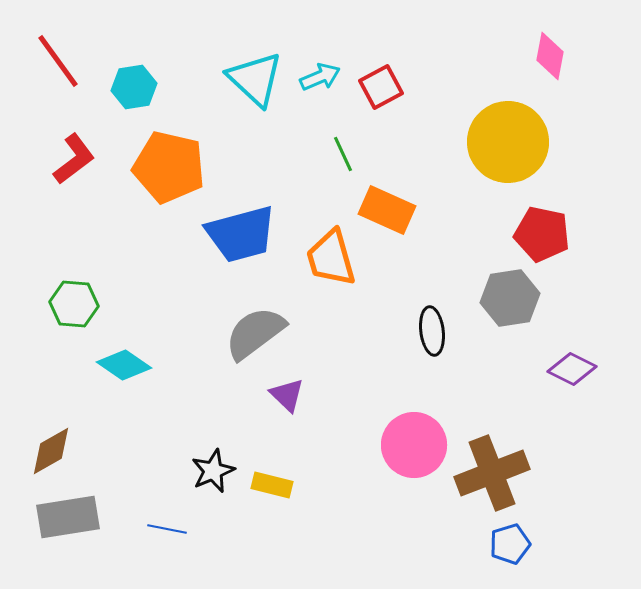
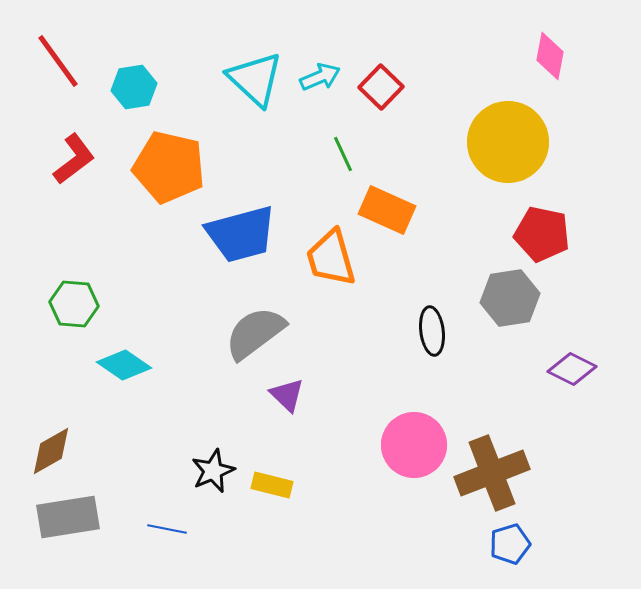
red square: rotated 18 degrees counterclockwise
